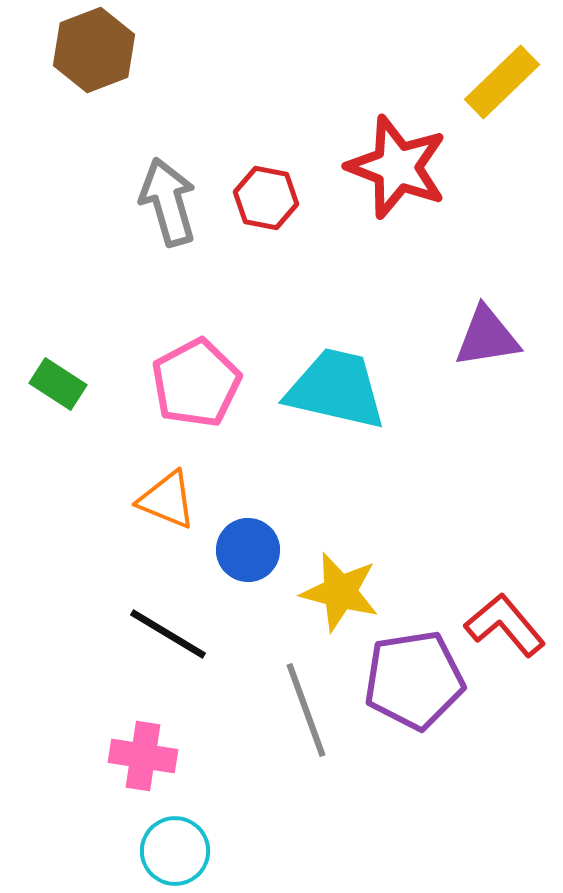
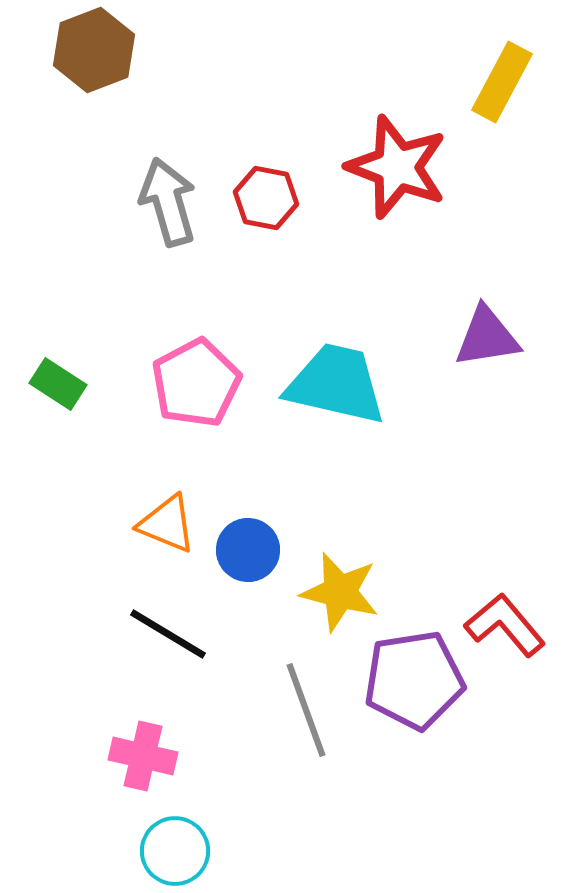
yellow rectangle: rotated 18 degrees counterclockwise
cyan trapezoid: moved 5 px up
orange triangle: moved 24 px down
pink cross: rotated 4 degrees clockwise
